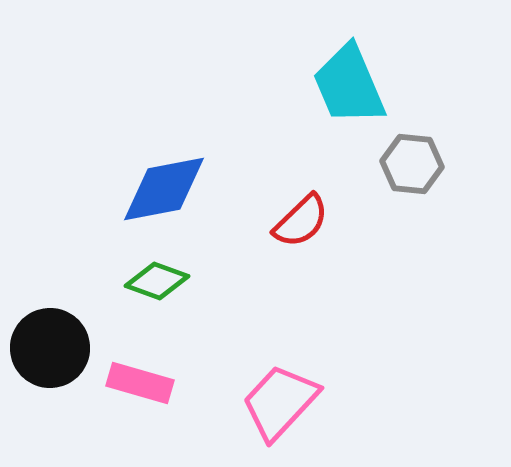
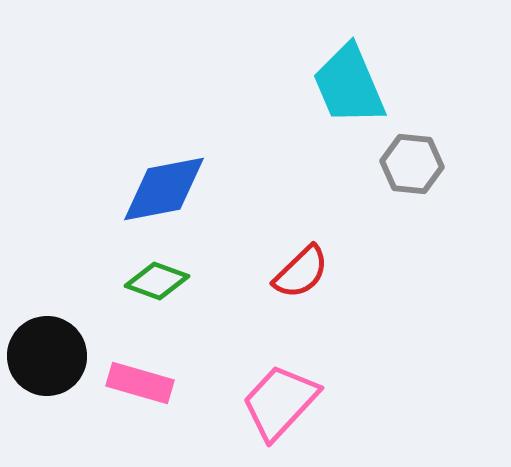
red semicircle: moved 51 px down
black circle: moved 3 px left, 8 px down
